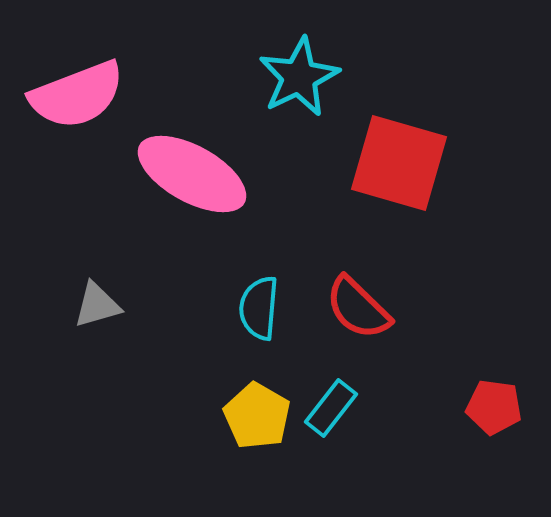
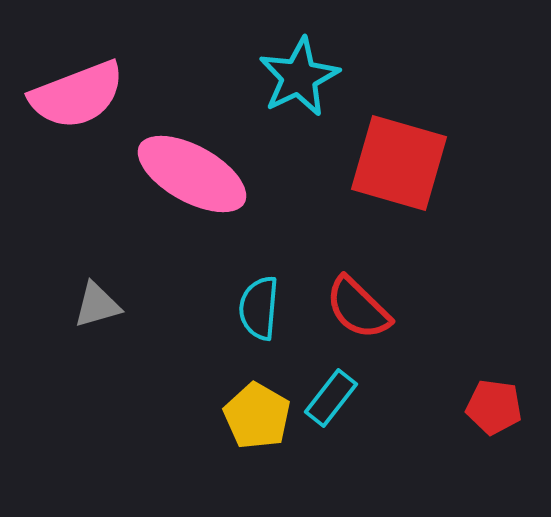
cyan rectangle: moved 10 px up
